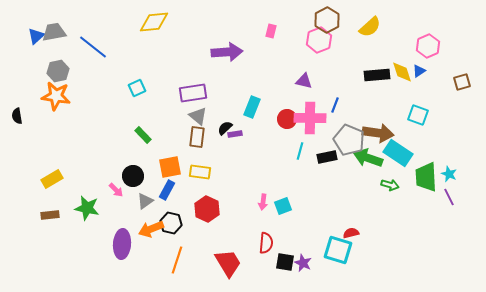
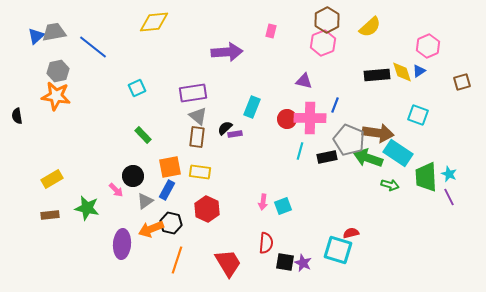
pink hexagon at (319, 40): moved 4 px right, 3 px down
